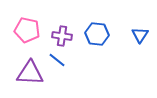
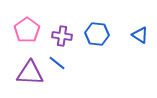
pink pentagon: rotated 25 degrees clockwise
blue triangle: rotated 30 degrees counterclockwise
blue line: moved 3 px down
